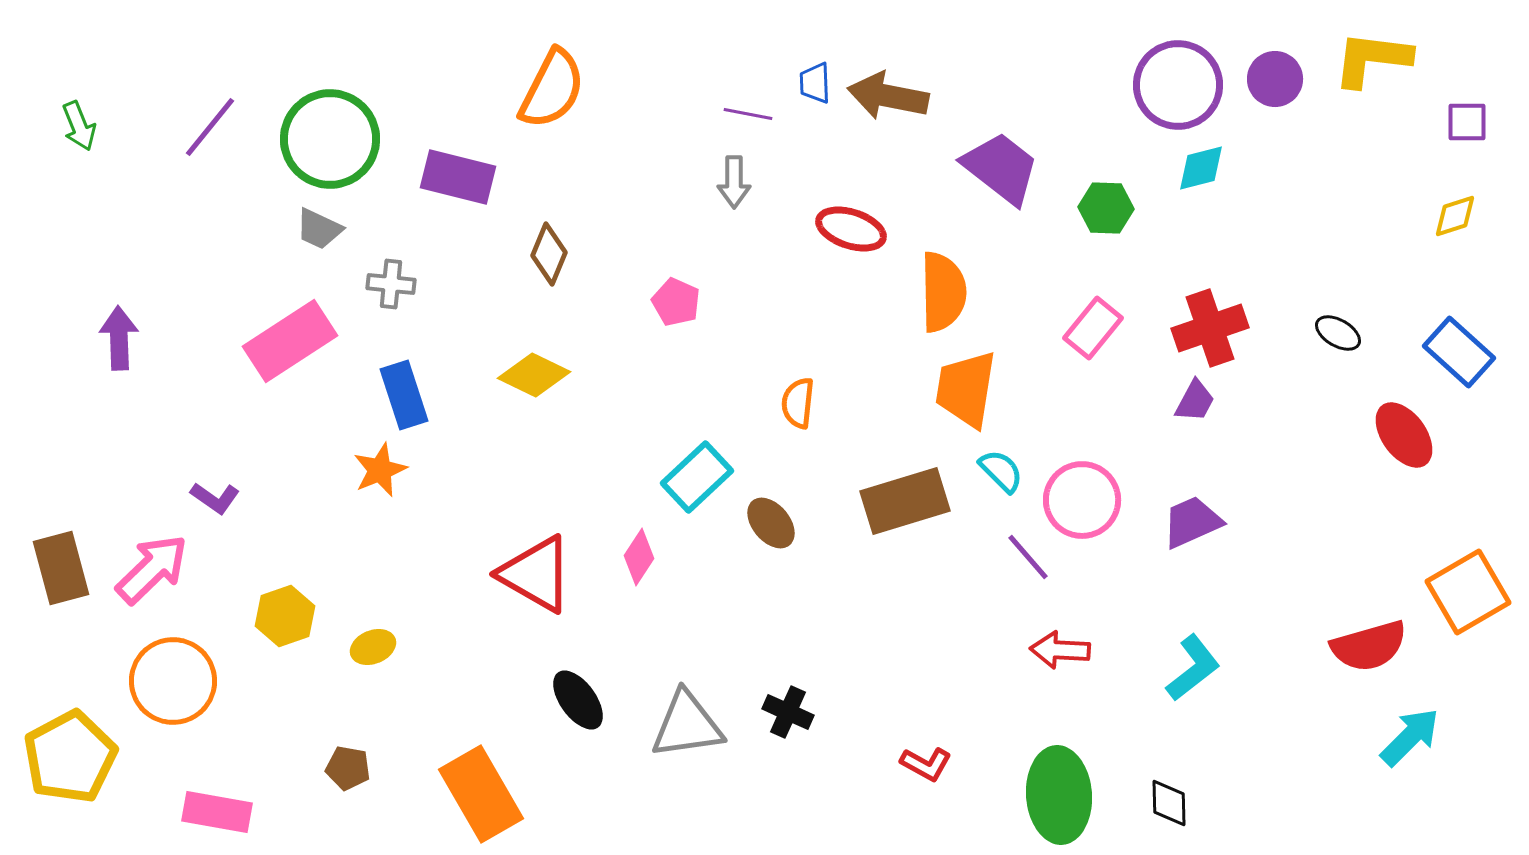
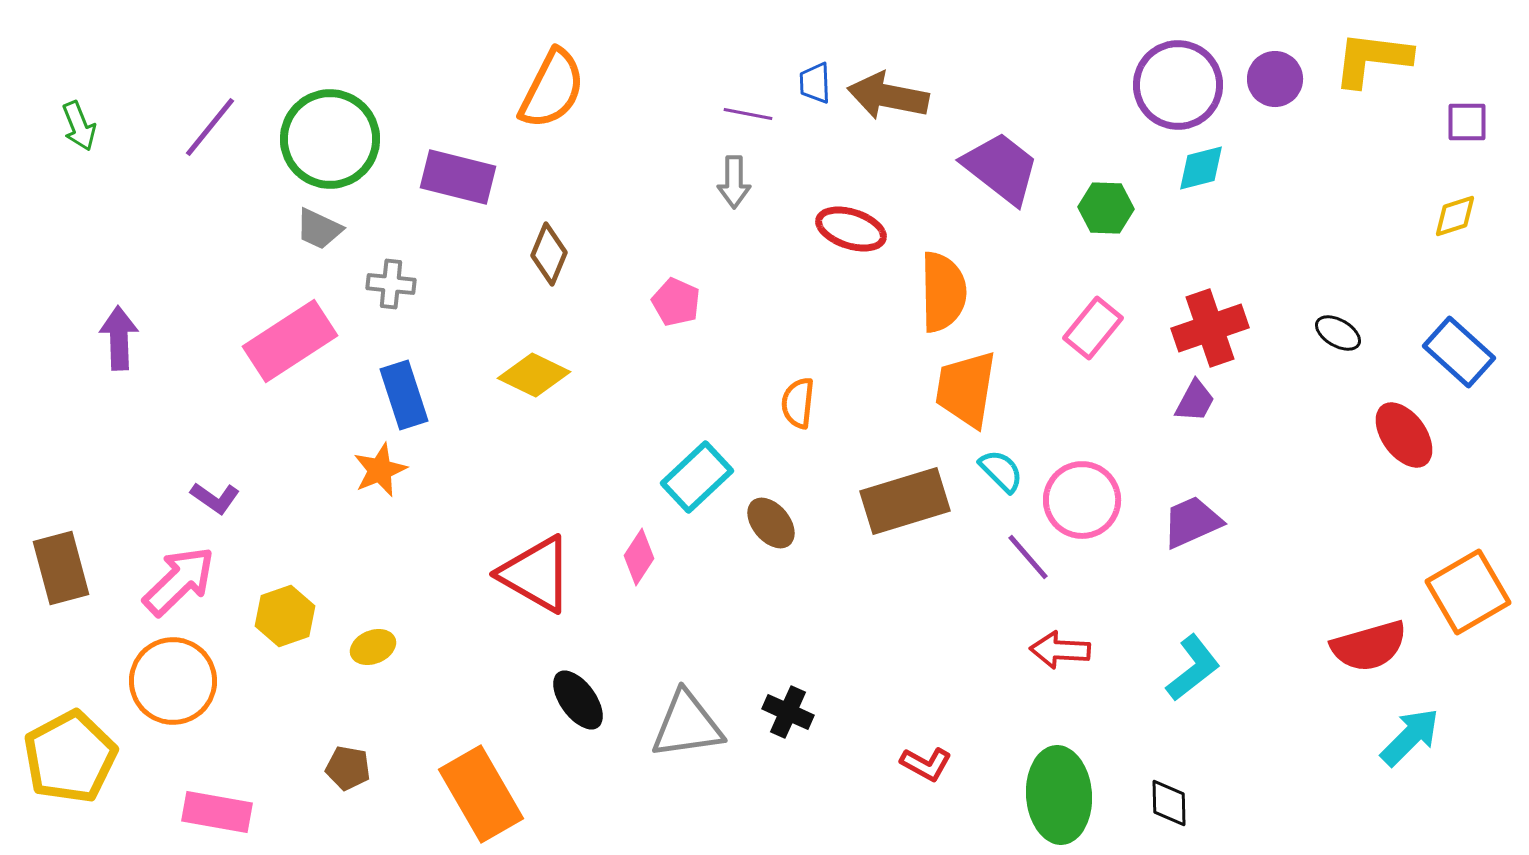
pink arrow at (152, 569): moved 27 px right, 12 px down
